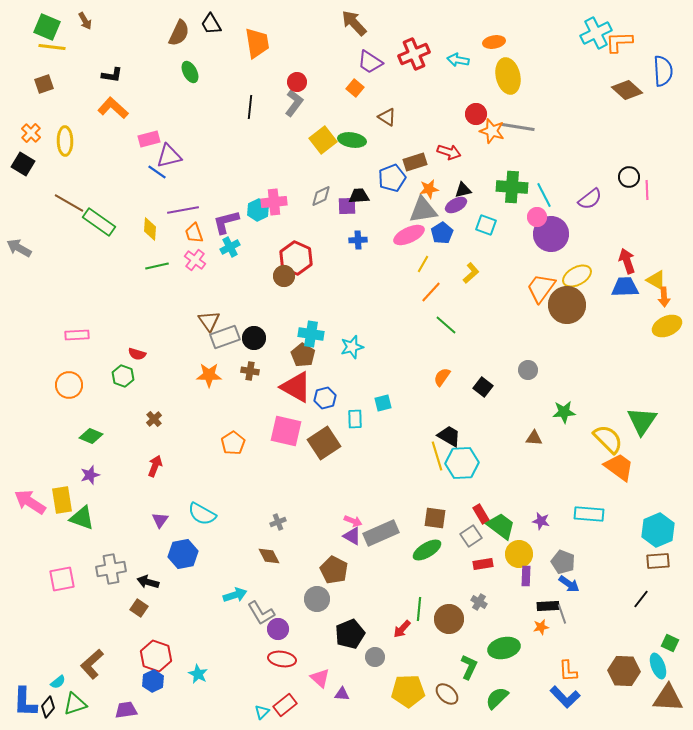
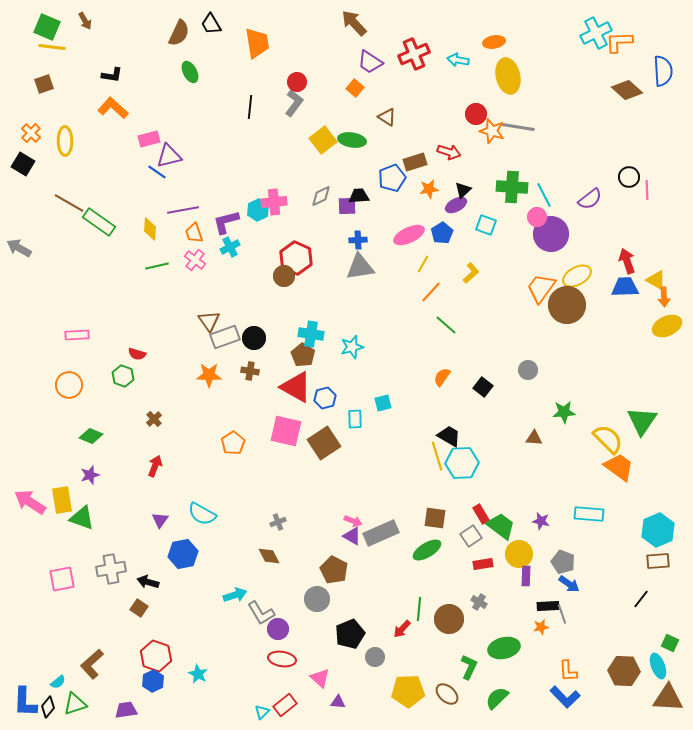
black triangle at (463, 190): rotated 30 degrees counterclockwise
gray triangle at (423, 210): moved 63 px left, 57 px down
purple triangle at (342, 694): moved 4 px left, 8 px down
